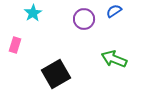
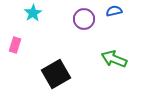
blue semicircle: rotated 21 degrees clockwise
